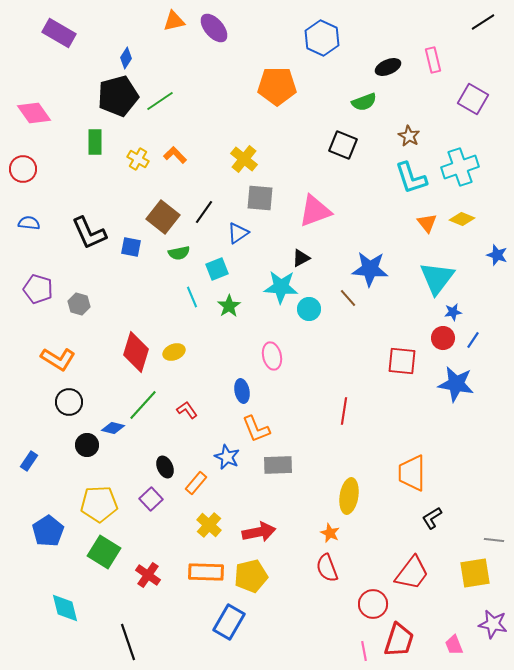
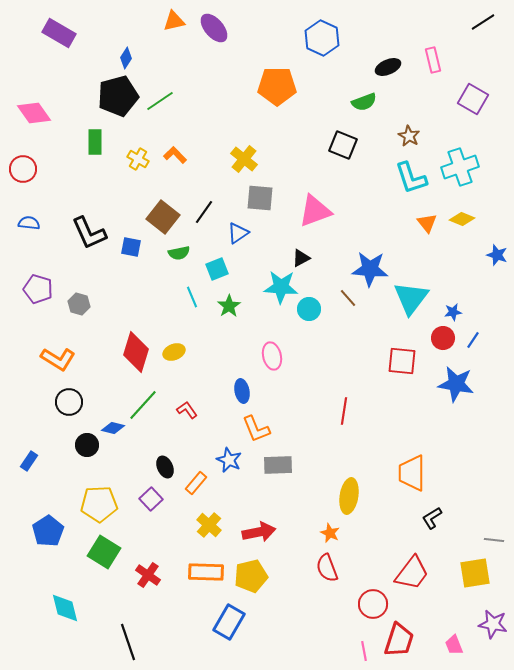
cyan triangle at (437, 278): moved 26 px left, 20 px down
blue star at (227, 457): moved 2 px right, 3 px down
